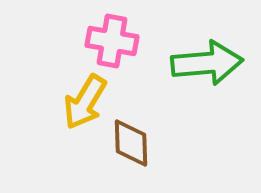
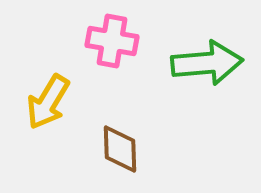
yellow arrow: moved 37 px left
brown diamond: moved 11 px left, 6 px down
